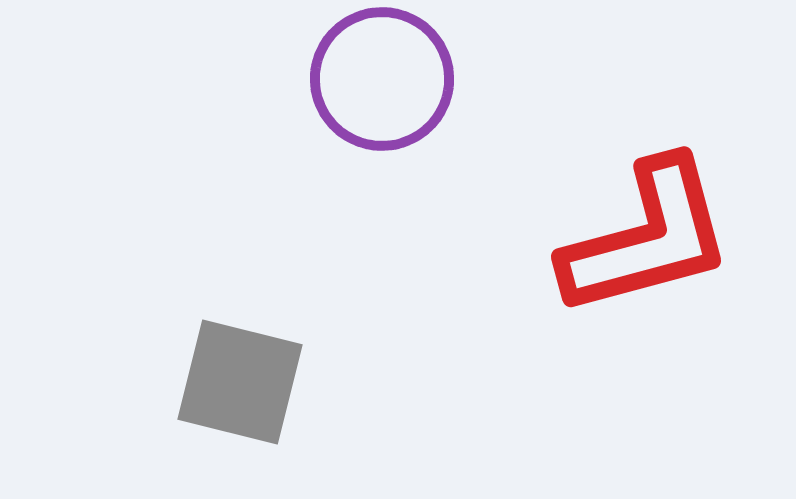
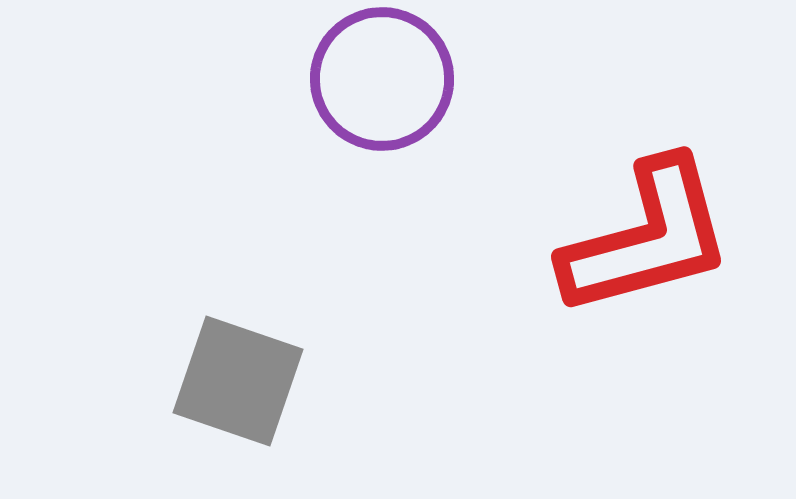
gray square: moved 2 px left, 1 px up; rotated 5 degrees clockwise
